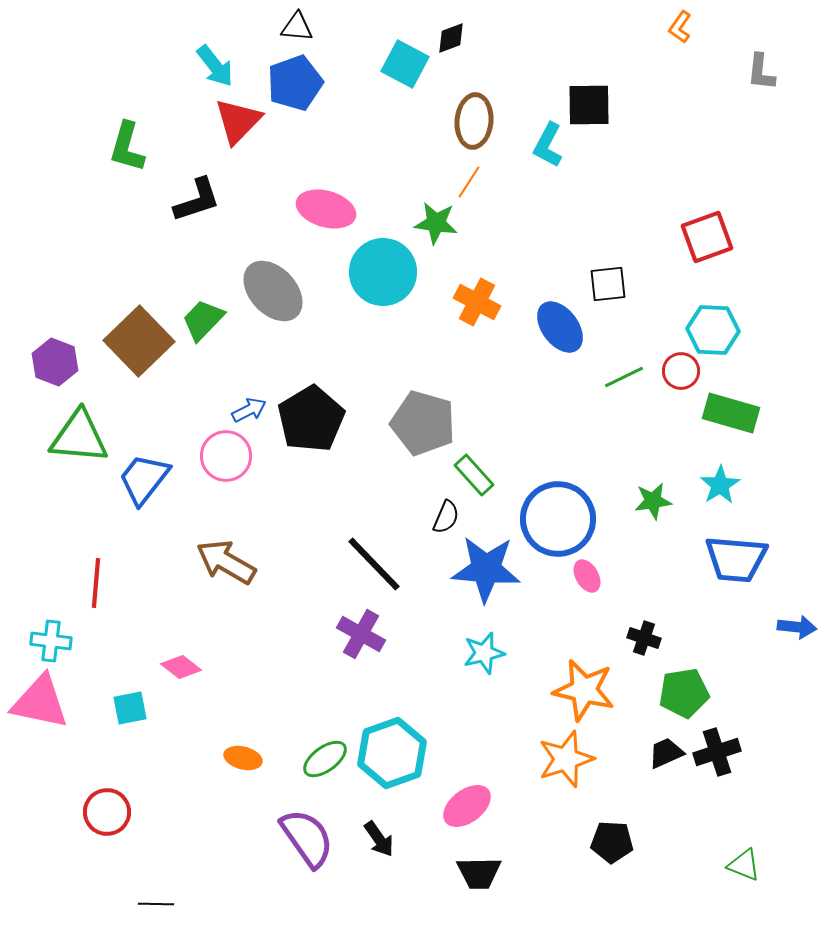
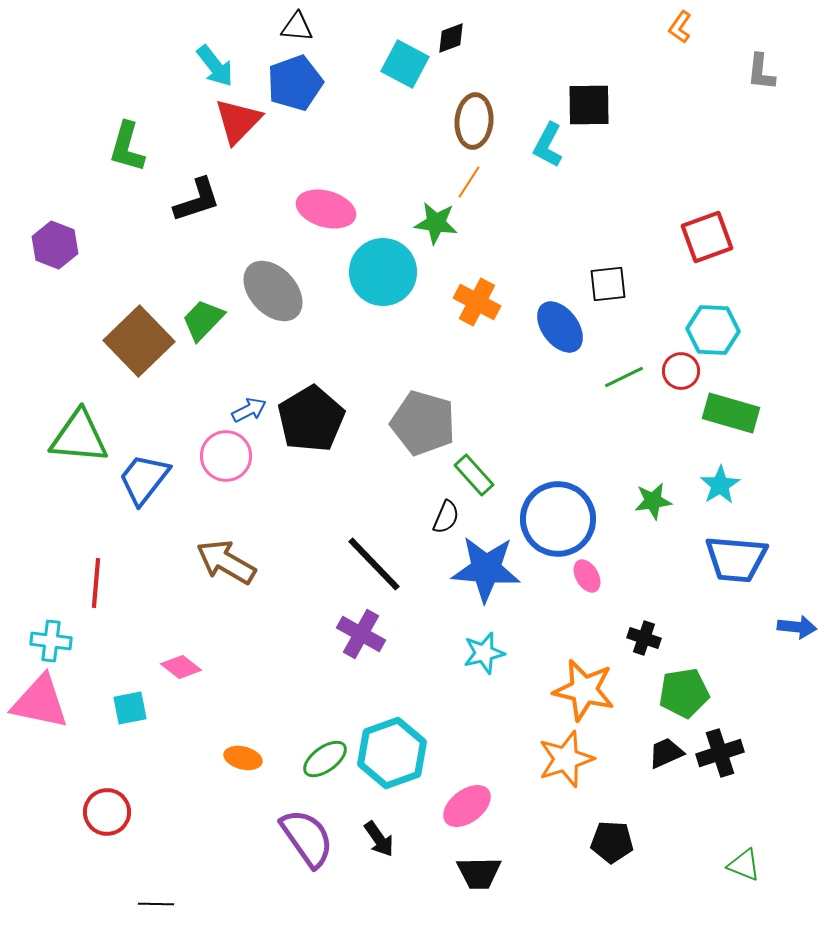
purple hexagon at (55, 362): moved 117 px up
black cross at (717, 752): moved 3 px right, 1 px down
